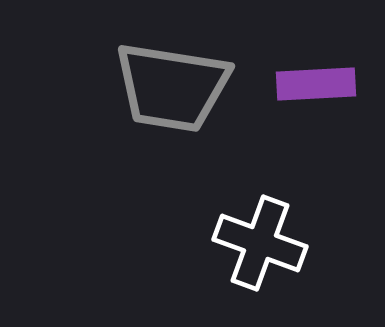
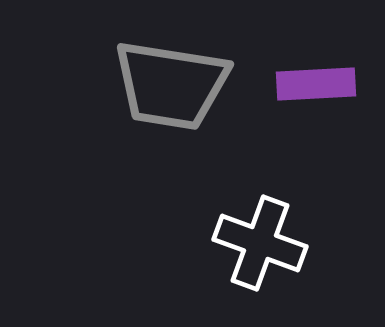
gray trapezoid: moved 1 px left, 2 px up
